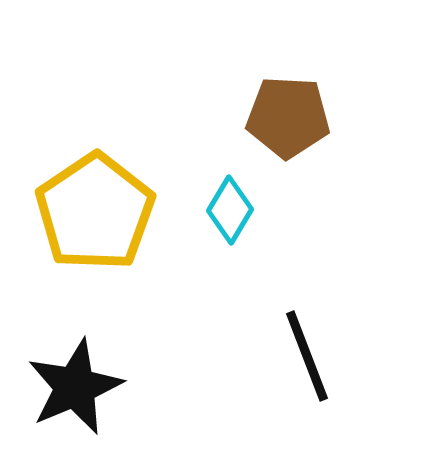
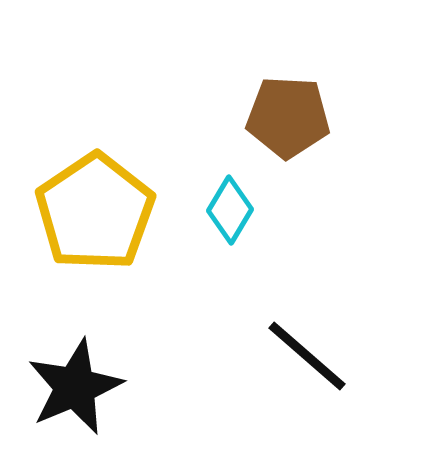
black line: rotated 28 degrees counterclockwise
